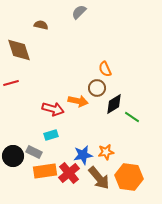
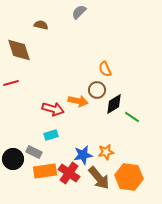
brown circle: moved 2 px down
black circle: moved 3 px down
red cross: rotated 15 degrees counterclockwise
